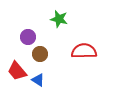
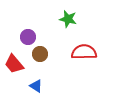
green star: moved 9 px right
red semicircle: moved 1 px down
red trapezoid: moved 3 px left, 7 px up
blue triangle: moved 2 px left, 6 px down
